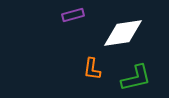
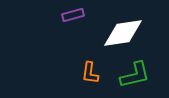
orange L-shape: moved 2 px left, 4 px down
green L-shape: moved 1 px left, 3 px up
